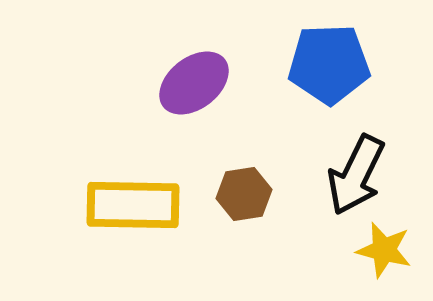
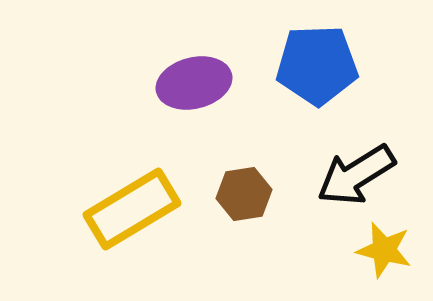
blue pentagon: moved 12 px left, 1 px down
purple ellipse: rotated 24 degrees clockwise
black arrow: rotated 32 degrees clockwise
yellow rectangle: moved 1 px left, 4 px down; rotated 32 degrees counterclockwise
